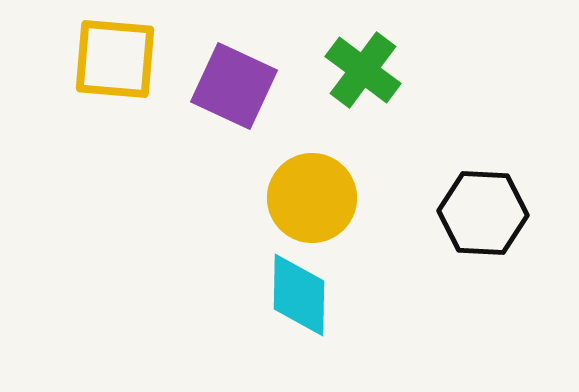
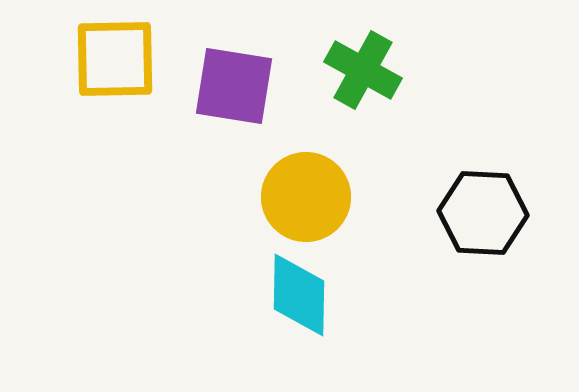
yellow square: rotated 6 degrees counterclockwise
green cross: rotated 8 degrees counterclockwise
purple square: rotated 16 degrees counterclockwise
yellow circle: moved 6 px left, 1 px up
